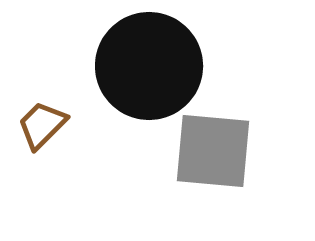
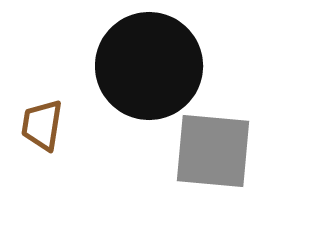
brown trapezoid: rotated 36 degrees counterclockwise
